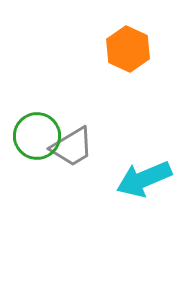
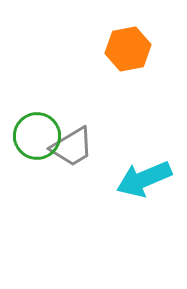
orange hexagon: rotated 24 degrees clockwise
